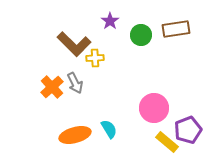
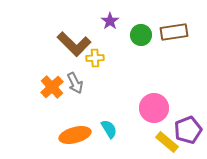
brown rectangle: moved 2 px left, 3 px down
